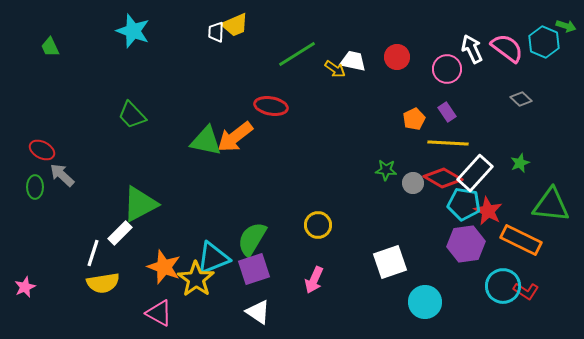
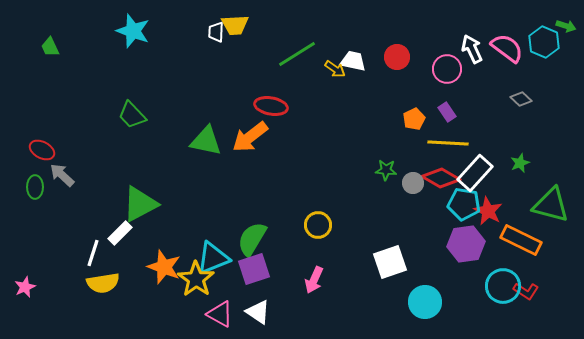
yellow trapezoid at (235, 25): rotated 20 degrees clockwise
orange arrow at (235, 137): moved 15 px right
red diamond at (443, 178): moved 2 px left
green triangle at (551, 205): rotated 9 degrees clockwise
pink triangle at (159, 313): moved 61 px right, 1 px down
